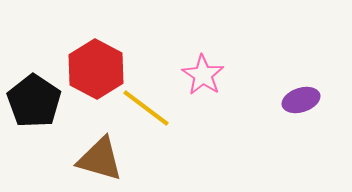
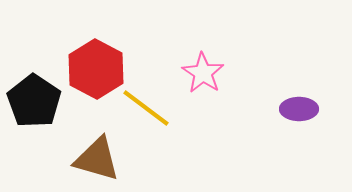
pink star: moved 2 px up
purple ellipse: moved 2 px left, 9 px down; rotated 18 degrees clockwise
brown triangle: moved 3 px left
